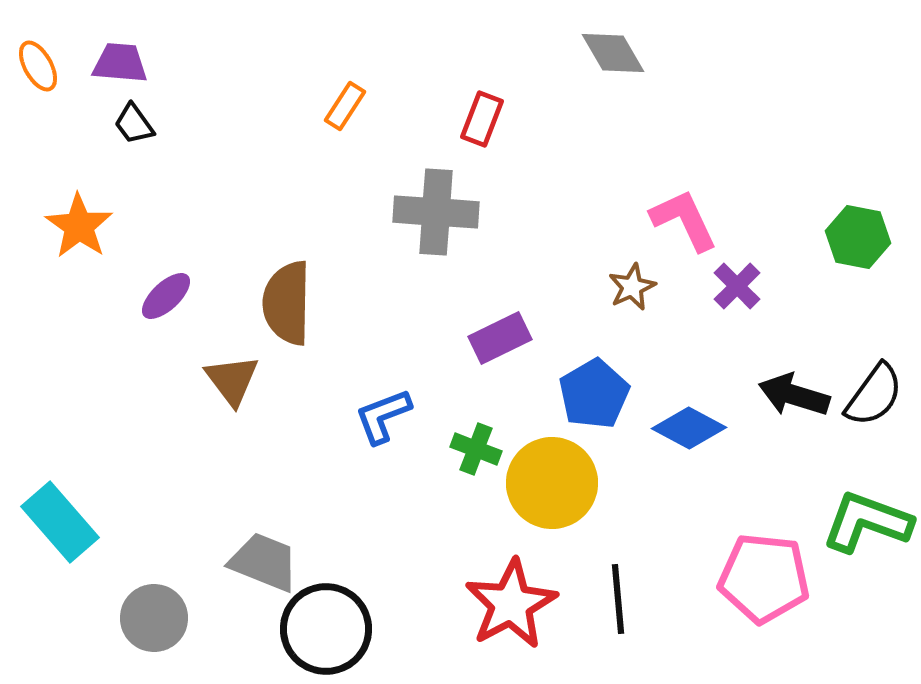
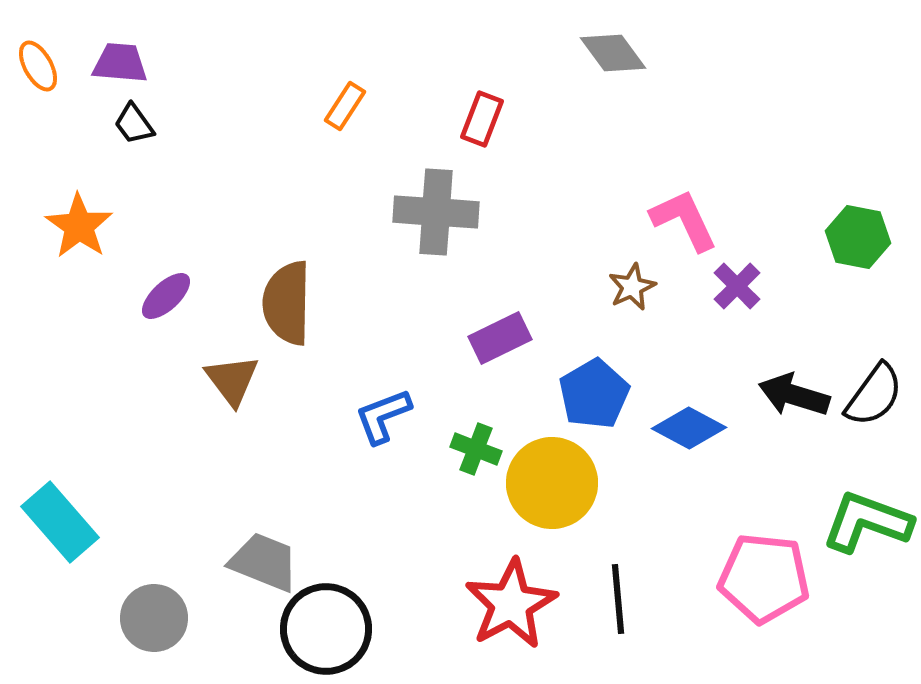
gray diamond: rotated 6 degrees counterclockwise
